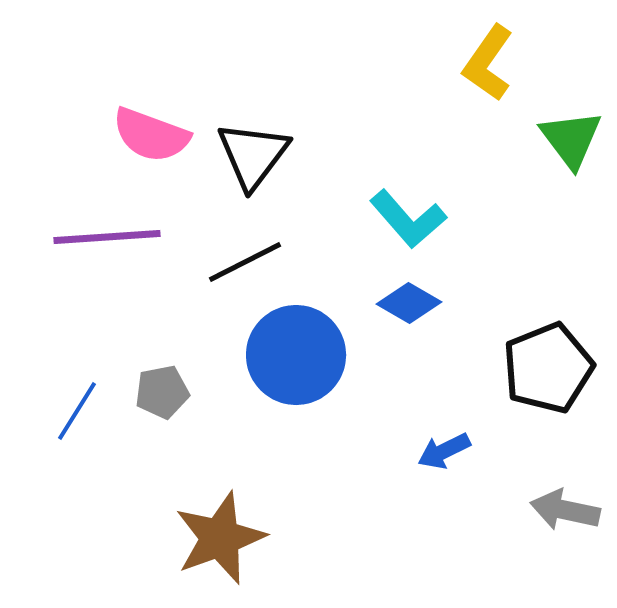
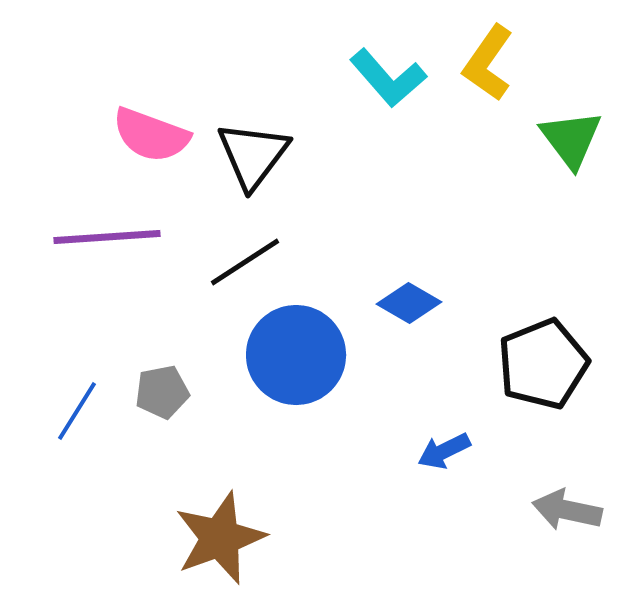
cyan L-shape: moved 20 px left, 141 px up
black line: rotated 6 degrees counterclockwise
black pentagon: moved 5 px left, 4 px up
gray arrow: moved 2 px right
